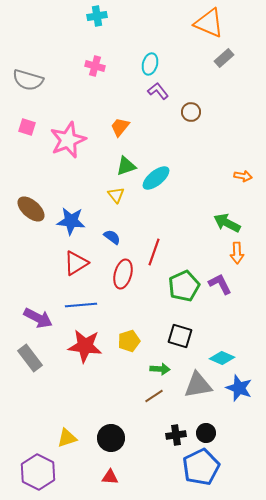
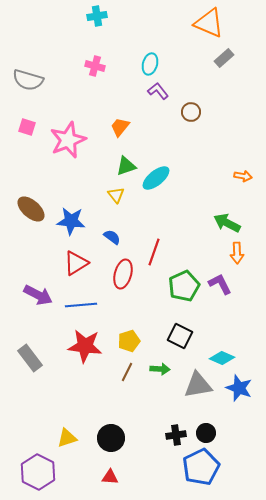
purple arrow at (38, 318): moved 23 px up
black square at (180, 336): rotated 10 degrees clockwise
brown line at (154, 396): moved 27 px left, 24 px up; rotated 30 degrees counterclockwise
